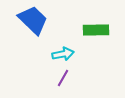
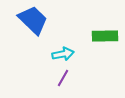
green rectangle: moved 9 px right, 6 px down
